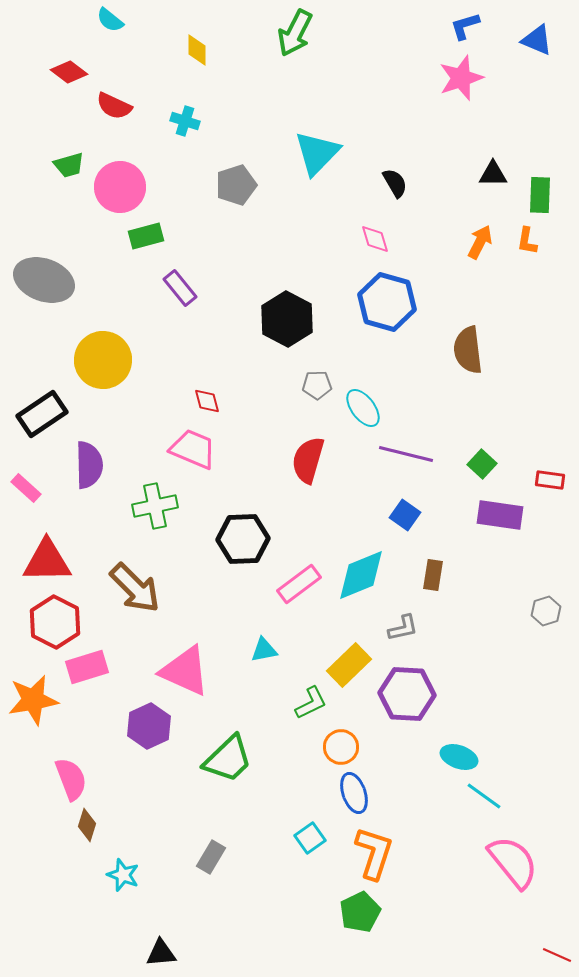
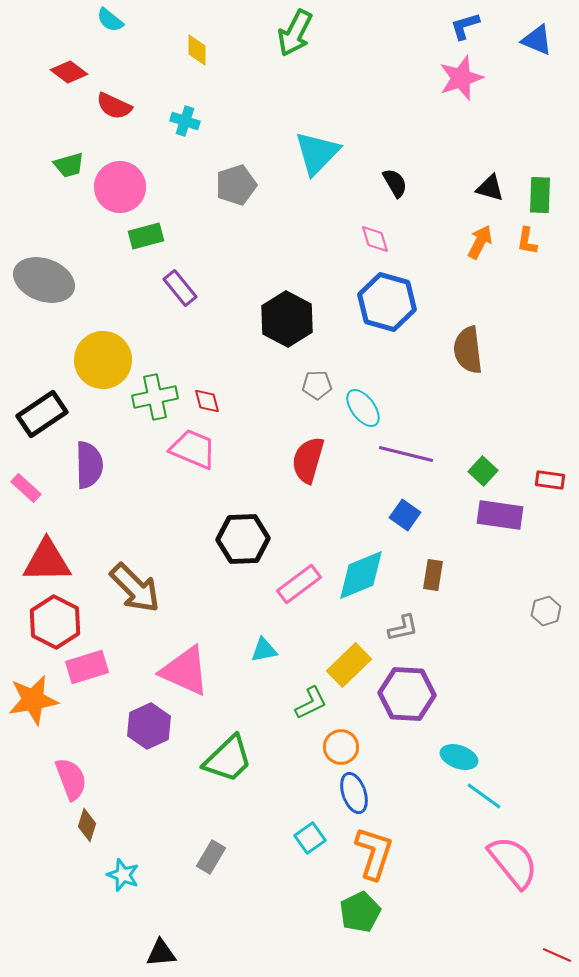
black triangle at (493, 174): moved 3 px left, 14 px down; rotated 16 degrees clockwise
green square at (482, 464): moved 1 px right, 7 px down
green cross at (155, 506): moved 109 px up
